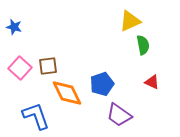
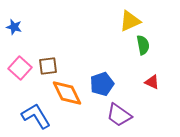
blue L-shape: rotated 12 degrees counterclockwise
